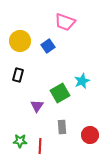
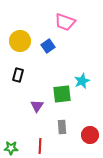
green square: moved 2 px right, 1 px down; rotated 24 degrees clockwise
green star: moved 9 px left, 7 px down
